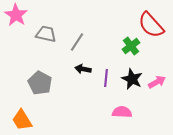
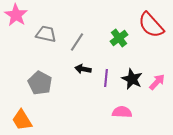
green cross: moved 12 px left, 8 px up
pink arrow: rotated 18 degrees counterclockwise
